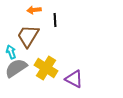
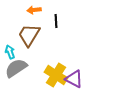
black line: moved 1 px right, 1 px down
brown trapezoid: moved 1 px right, 1 px up
cyan arrow: moved 1 px left
yellow cross: moved 10 px right, 7 px down
